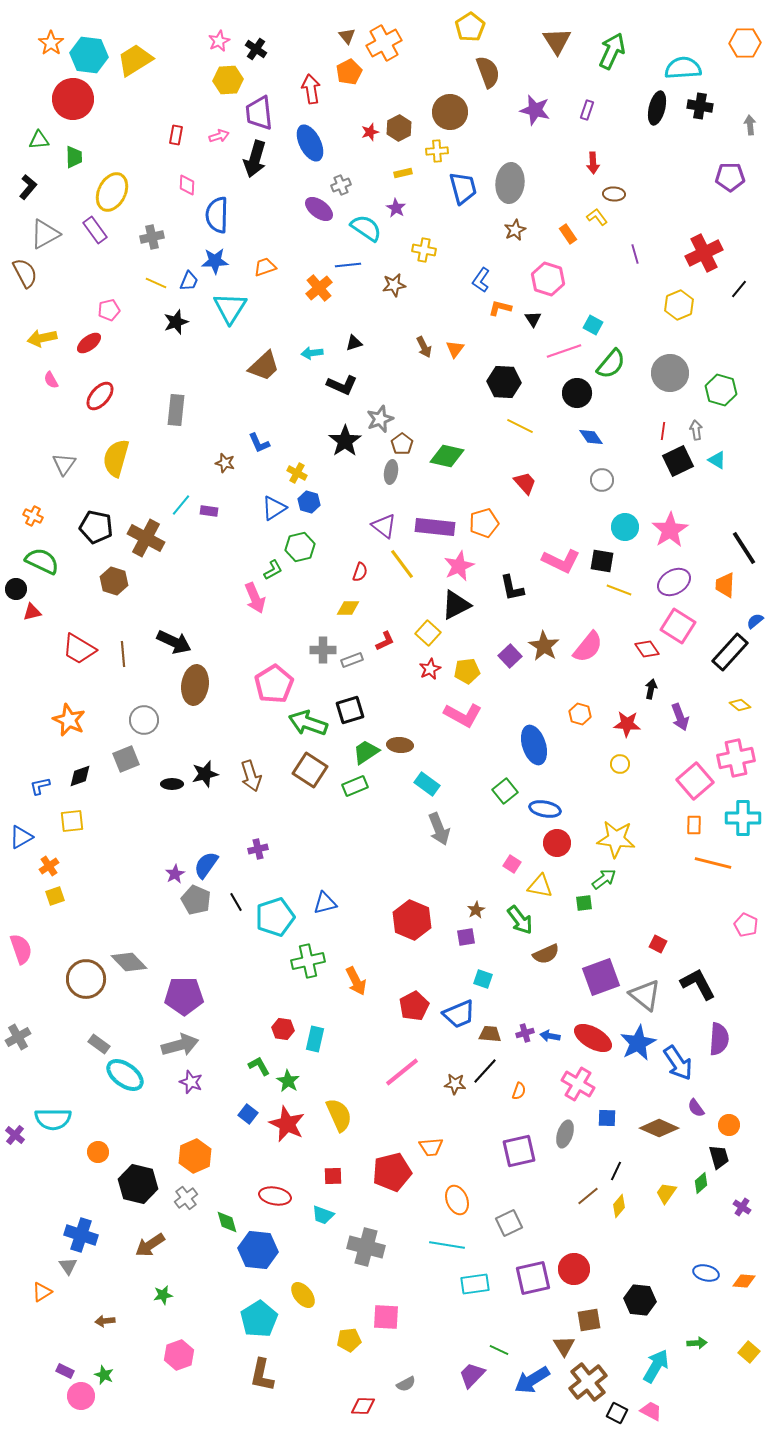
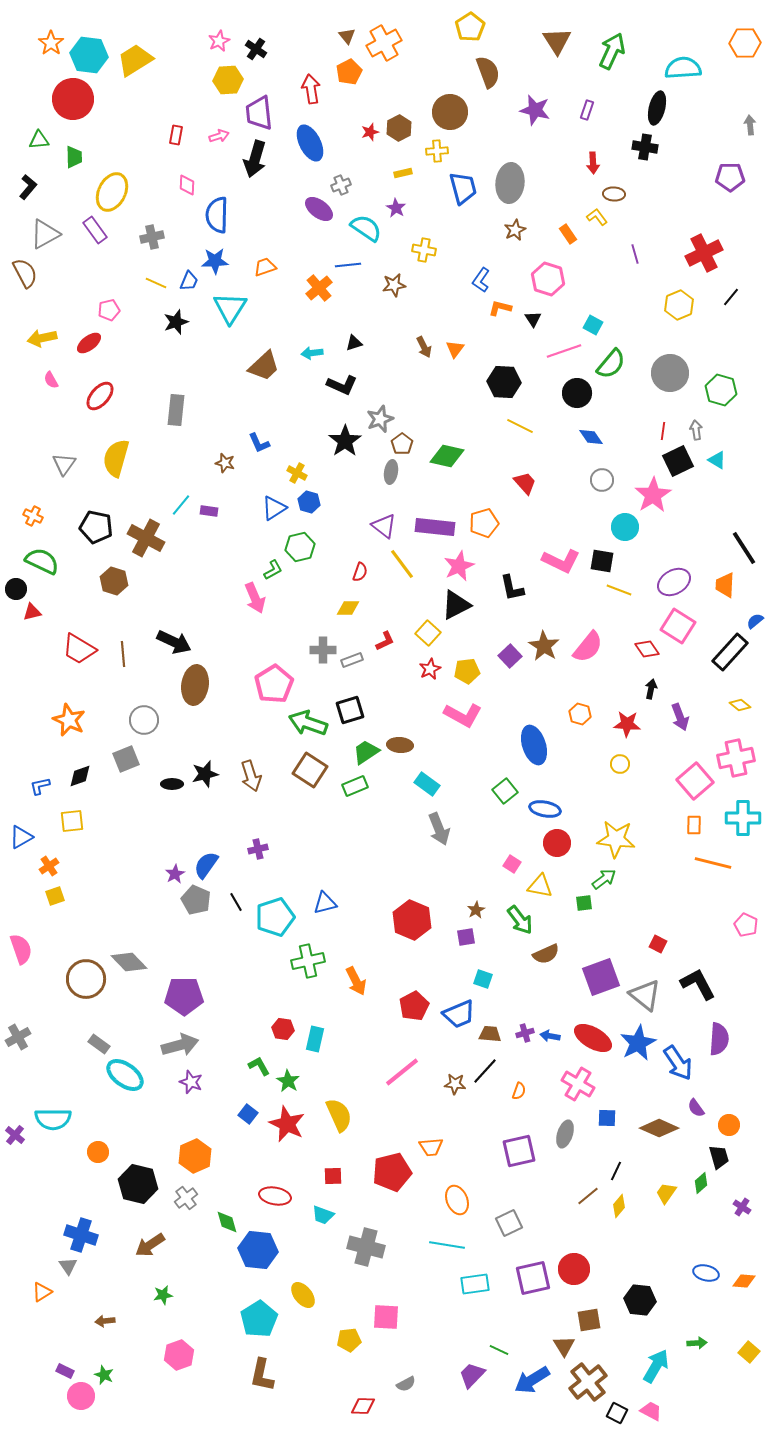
black cross at (700, 106): moved 55 px left, 41 px down
black line at (739, 289): moved 8 px left, 8 px down
pink star at (670, 530): moved 17 px left, 35 px up
